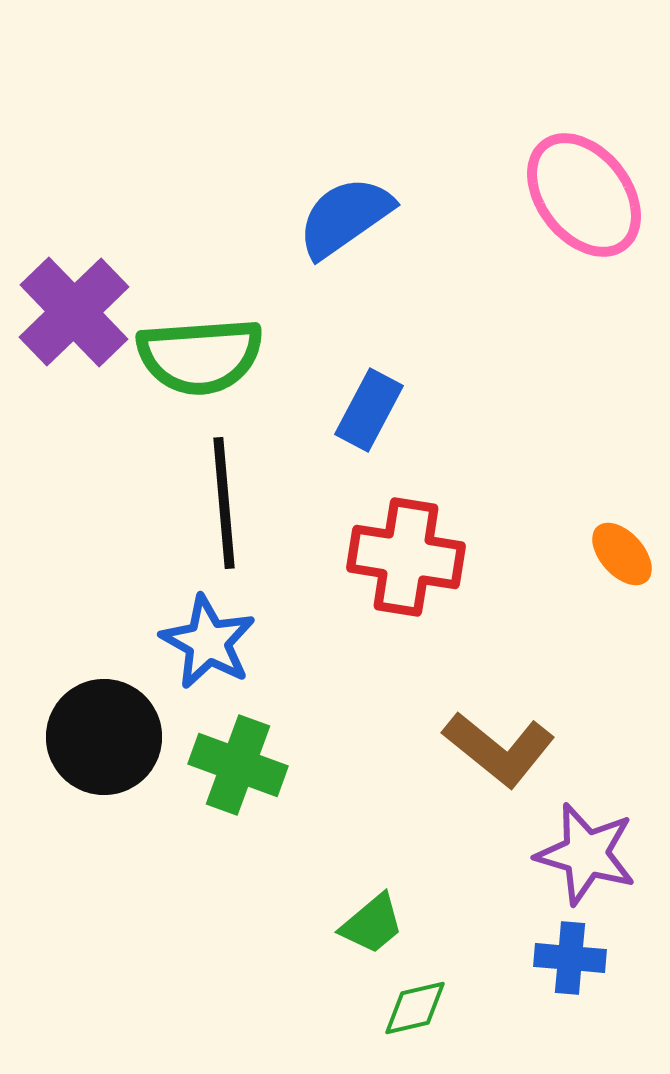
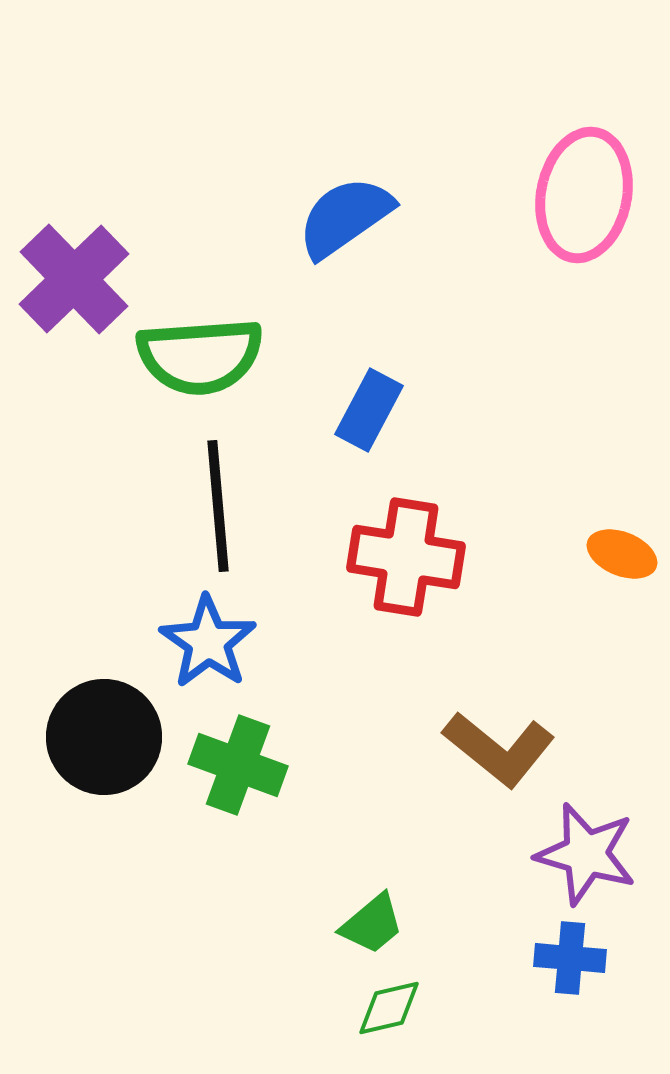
pink ellipse: rotated 49 degrees clockwise
purple cross: moved 33 px up
black line: moved 6 px left, 3 px down
orange ellipse: rotated 26 degrees counterclockwise
blue star: rotated 6 degrees clockwise
green diamond: moved 26 px left
